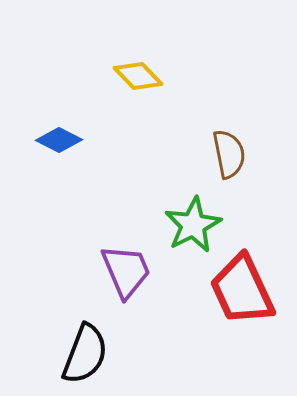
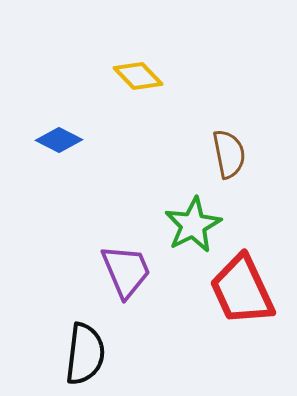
black semicircle: rotated 14 degrees counterclockwise
